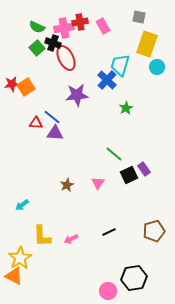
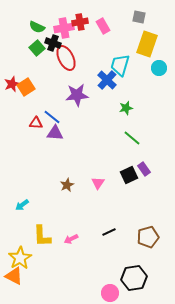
cyan circle: moved 2 px right, 1 px down
red star: rotated 14 degrees counterclockwise
green star: rotated 16 degrees clockwise
green line: moved 18 px right, 16 px up
brown pentagon: moved 6 px left, 6 px down
pink circle: moved 2 px right, 2 px down
